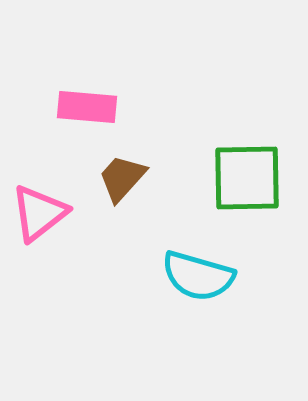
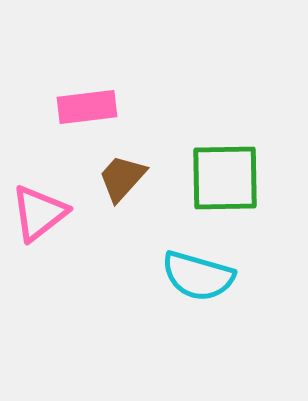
pink rectangle: rotated 12 degrees counterclockwise
green square: moved 22 px left
